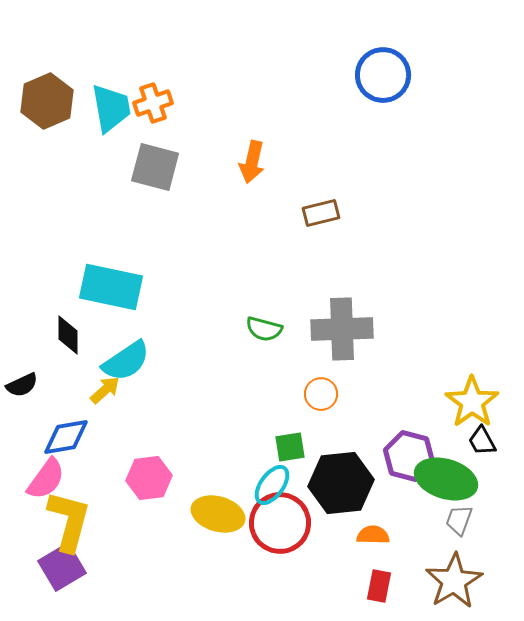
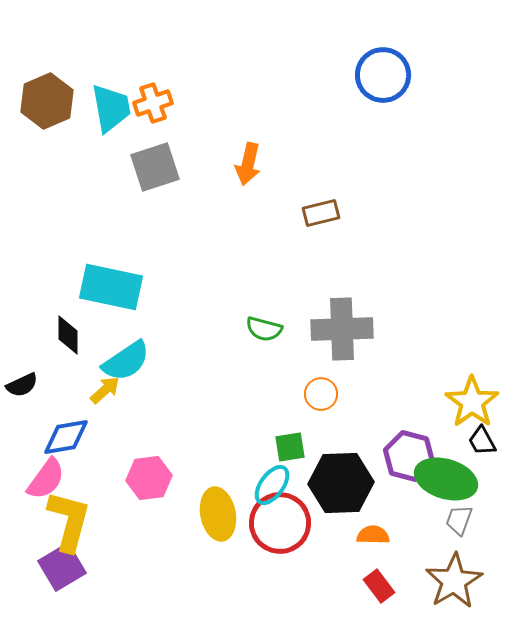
orange arrow: moved 4 px left, 2 px down
gray square: rotated 33 degrees counterclockwise
black hexagon: rotated 4 degrees clockwise
yellow ellipse: rotated 63 degrees clockwise
red rectangle: rotated 48 degrees counterclockwise
